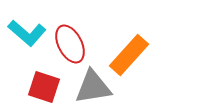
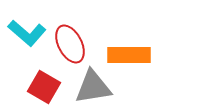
orange rectangle: rotated 48 degrees clockwise
red square: rotated 12 degrees clockwise
